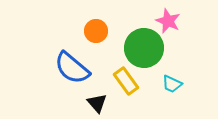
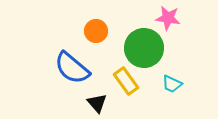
pink star: moved 3 px up; rotated 15 degrees counterclockwise
